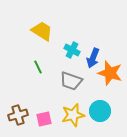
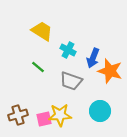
cyan cross: moved 4 px left
green line: rotated 24 degrees counterclockwise
orange star: moved 2 px up
yellow star: moved 13 px left; rotated 10 degrees clockwise
